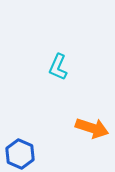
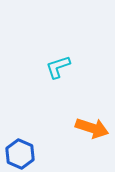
cyan L-shape: rotated 48 degrees clockwise
